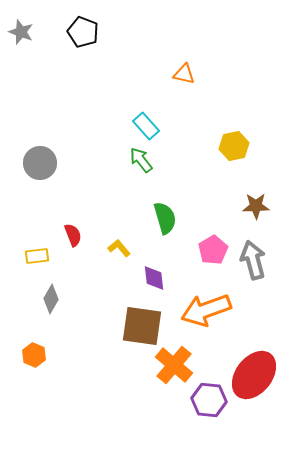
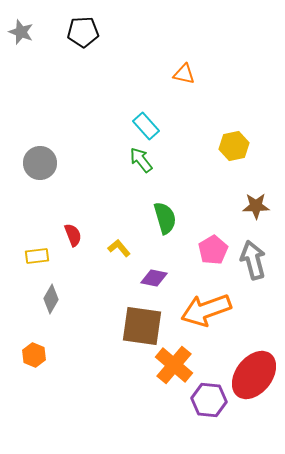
black pentagon: rotated 24 degrees counterclockwise
purple diamond: rotated 72 degrees counterclockwise
